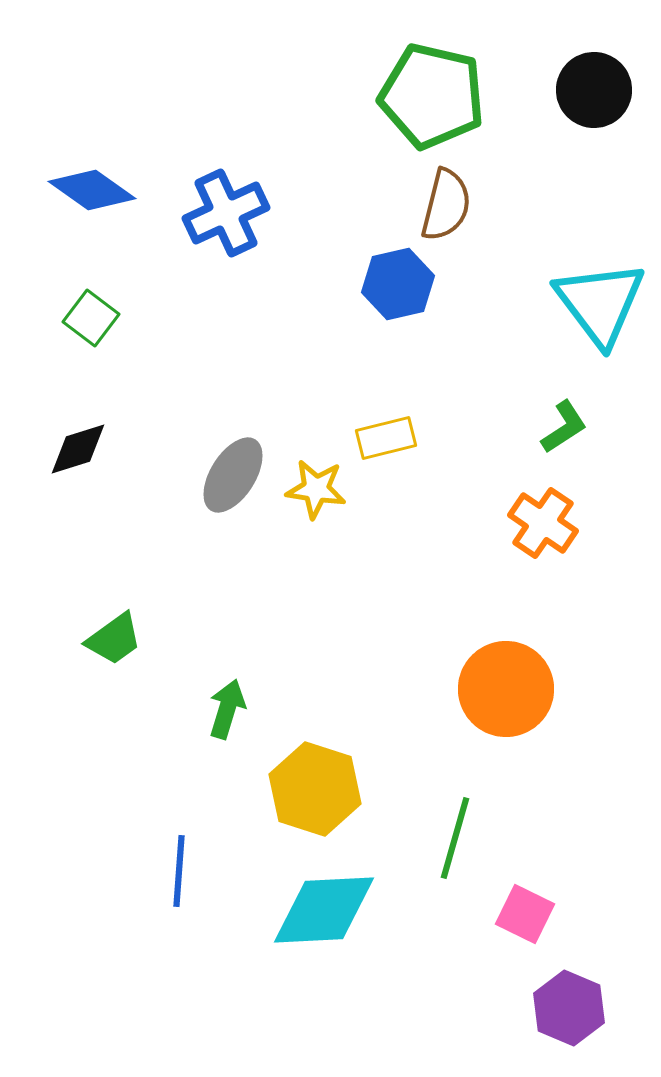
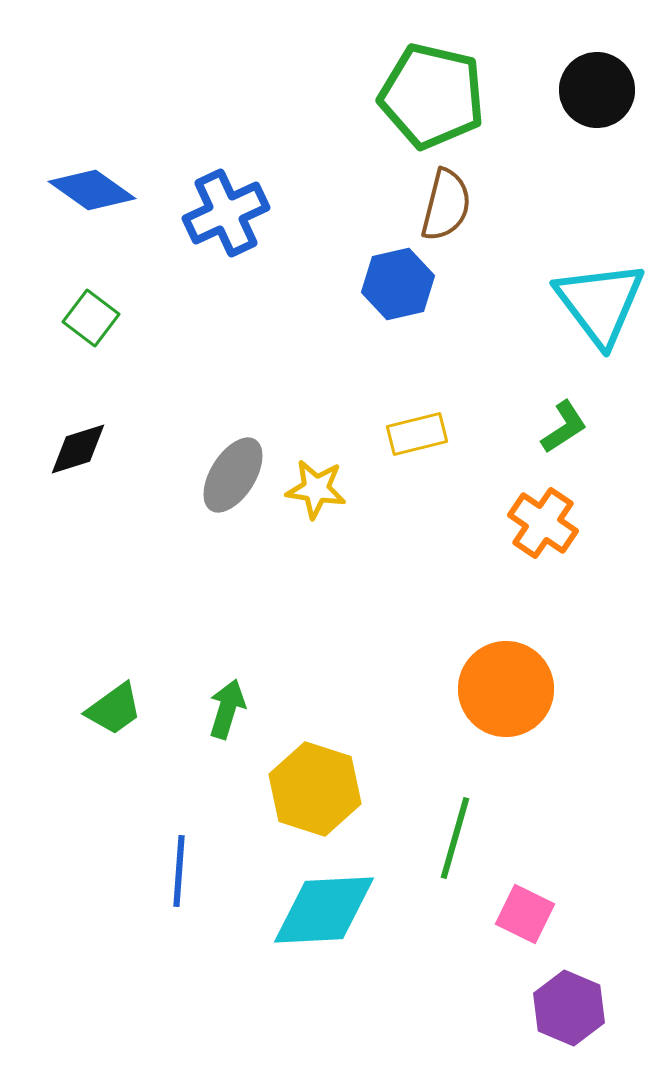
black circle: moved 3 px right
yellow rectangle: moved 31 px right, 4 px up
green trapezoid: moved 70 px down
